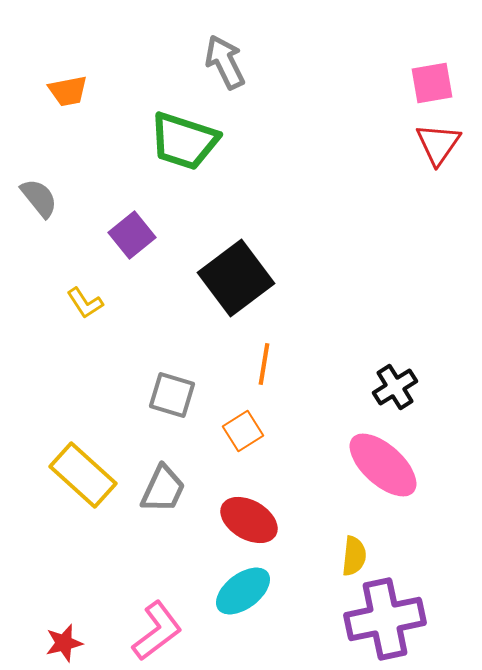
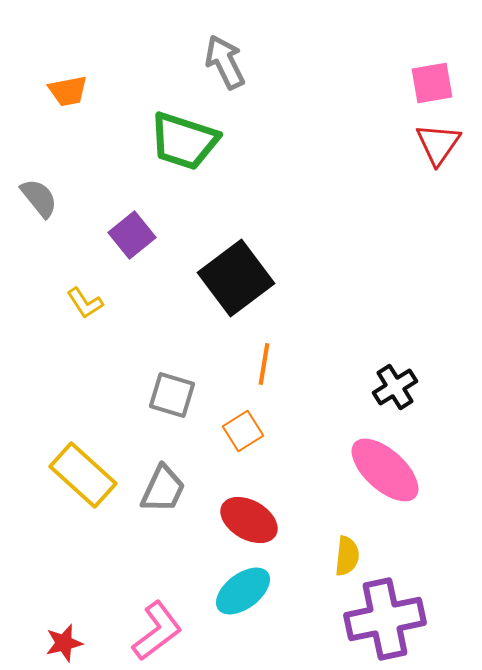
pink ellipse: moved 2 px right, 5 px down
yellow semicircle: moved 7 px left
